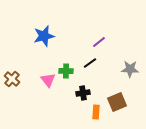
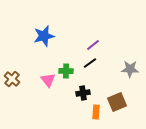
purple line: moved 6 px left, 3 px down
